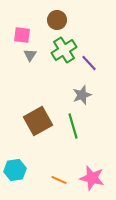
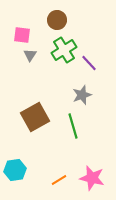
brown square: moved 3 px left, 4 px up
orange line: rotated 56 degrees counterclockwise
